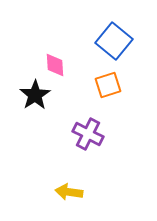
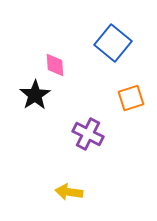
blue square: moved 1 px left, 2 px down
orange square: moved 23 px right, 13 px down
